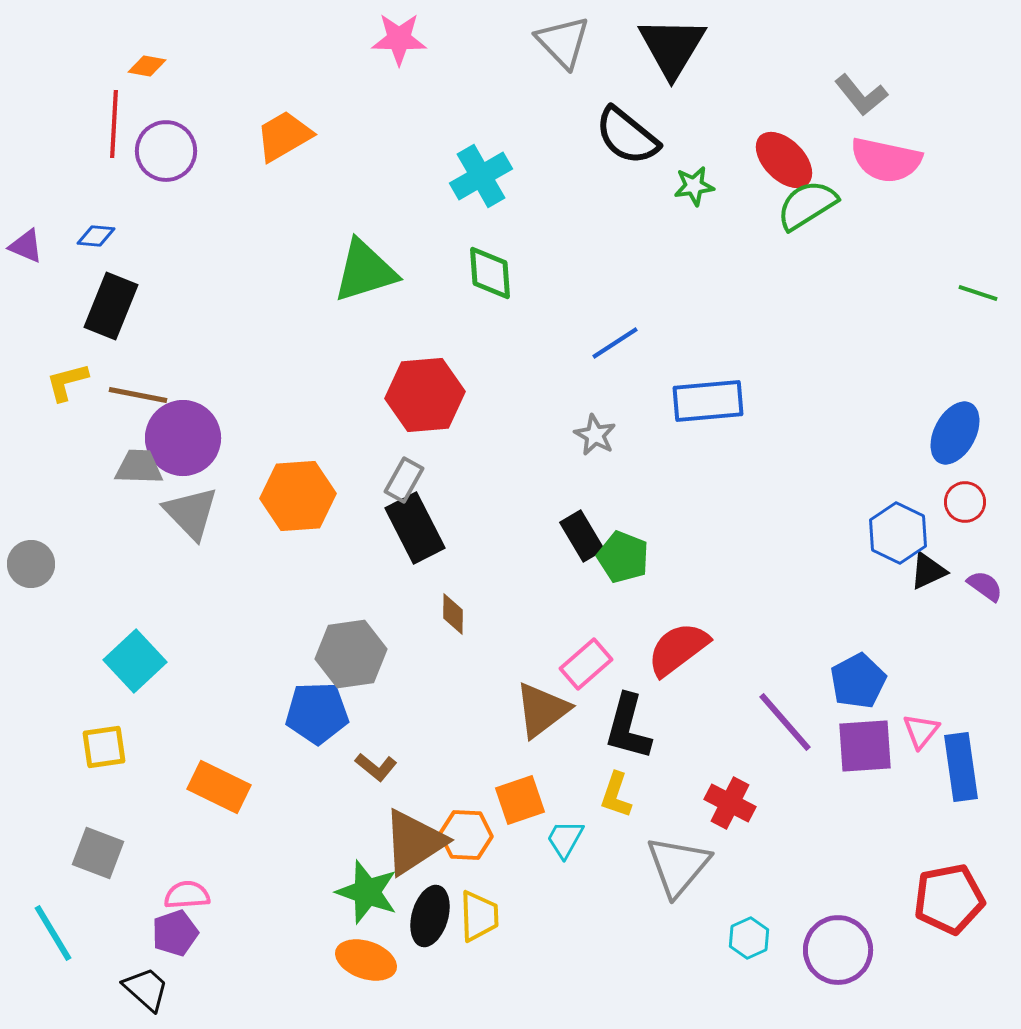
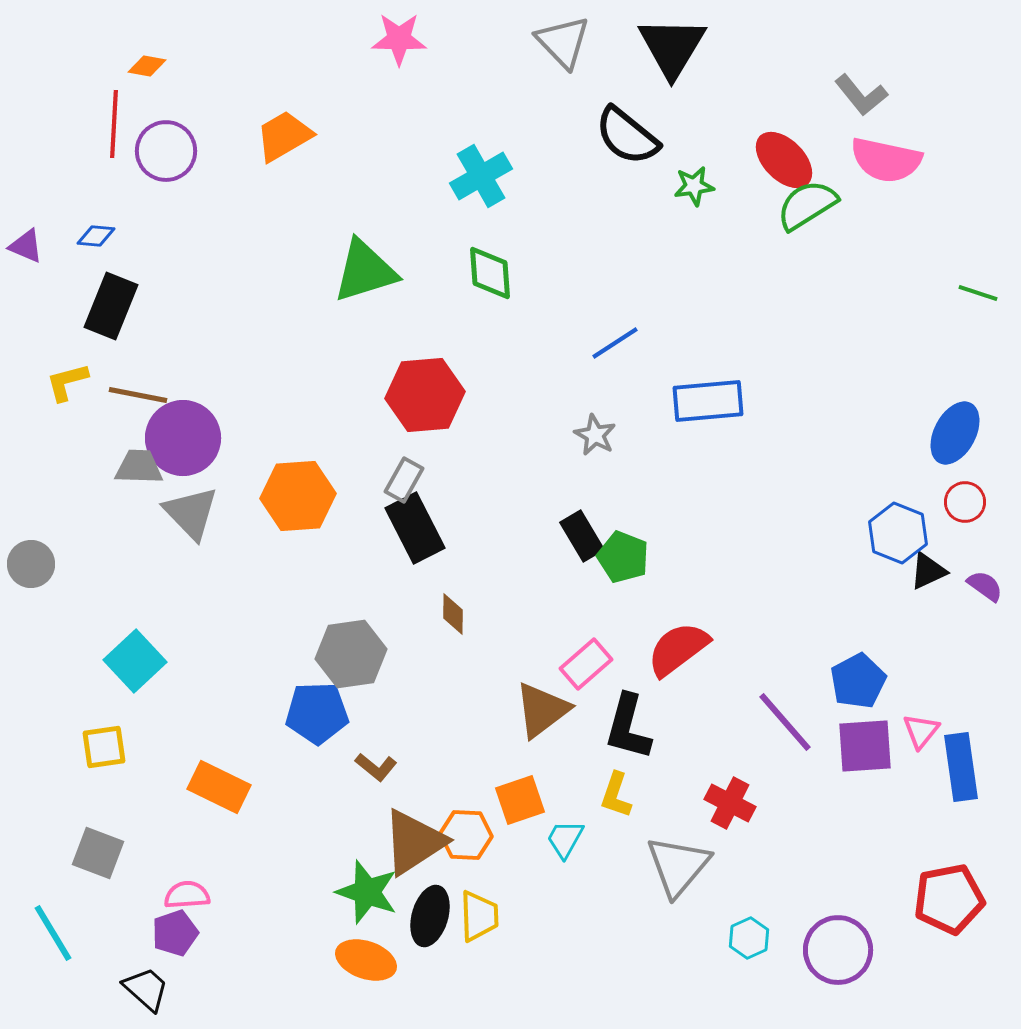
blue hexagon at (898, 533): rotated 4 degrees counterclockwise
